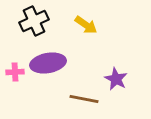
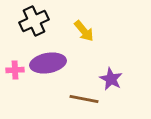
yellow arrow: moved 2 px left, 6 px down; rotated 15 degrees clockwise
pink cross: moved 2 px up
purple star: moved 5 px left
